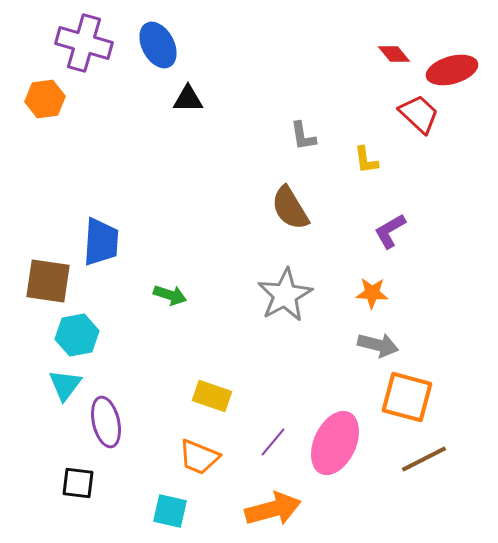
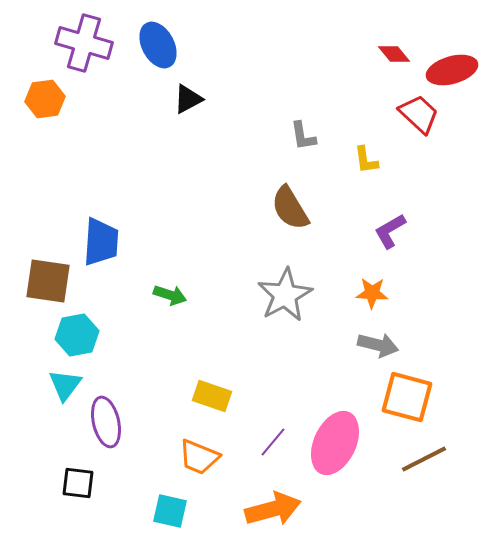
black triangle: rotated 28 degrees counterclockwise
